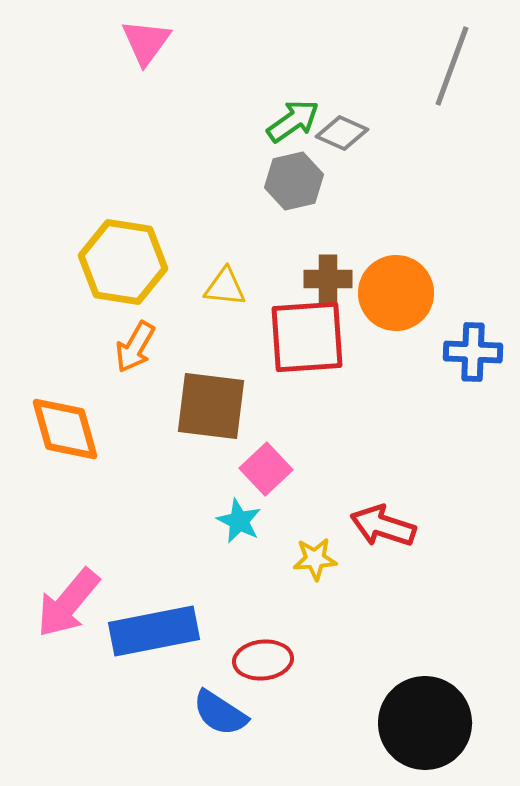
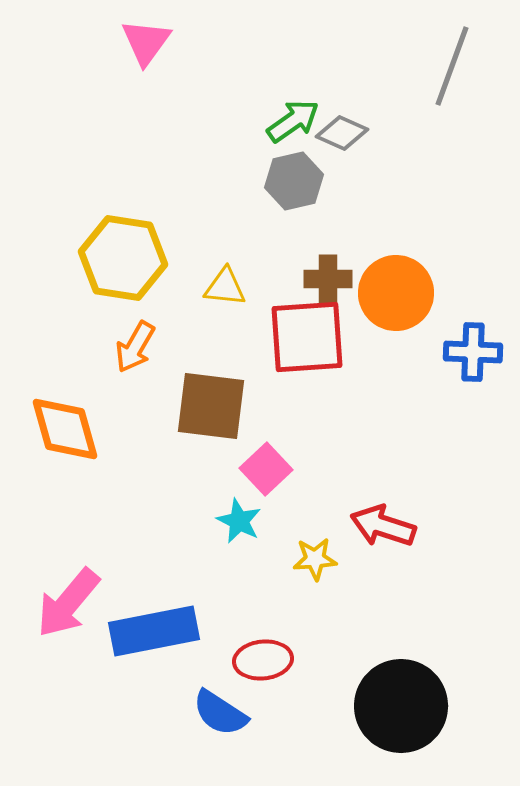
yellow hexagon: moved 4 px up
black circle: moved 24 px left, 17 px up
